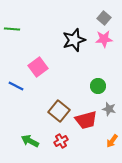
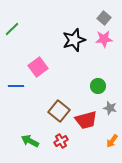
green line: rotated 49 degrees counterclockwise
blue line: rotated 28 degrees counterclockwise
gray star: moved 1 px right, 1 px up
